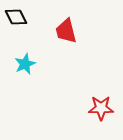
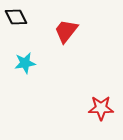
red trapezoid: rotated 52 degrees clockwise
cyan star: moved 1 px up; rotated 15 degrees clockwise
